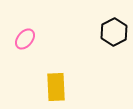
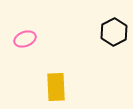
pink ellipse: rotated 30 degrees clockwise
